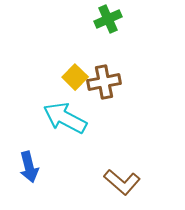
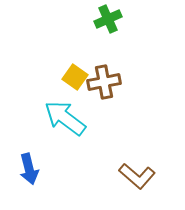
yellow square: rotated 10 degrees counterclockwise
cyan arrow: rotated 9 degrees clockwise
blue arrow: moved 2 px down
brown L-shape: moved 15 px right, 6 px up
